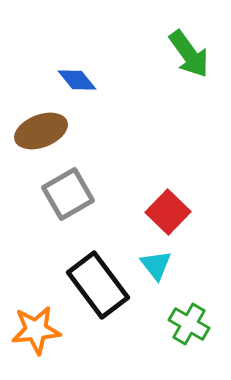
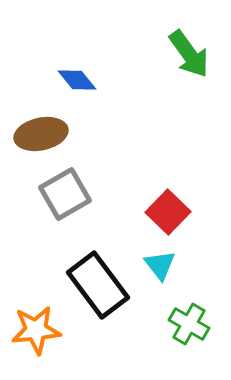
brown ellipse: moved 3 px down; rotated 9 degrees clockwise
gray square: moved 3 px left
cyan triangle: moved 4 px right
